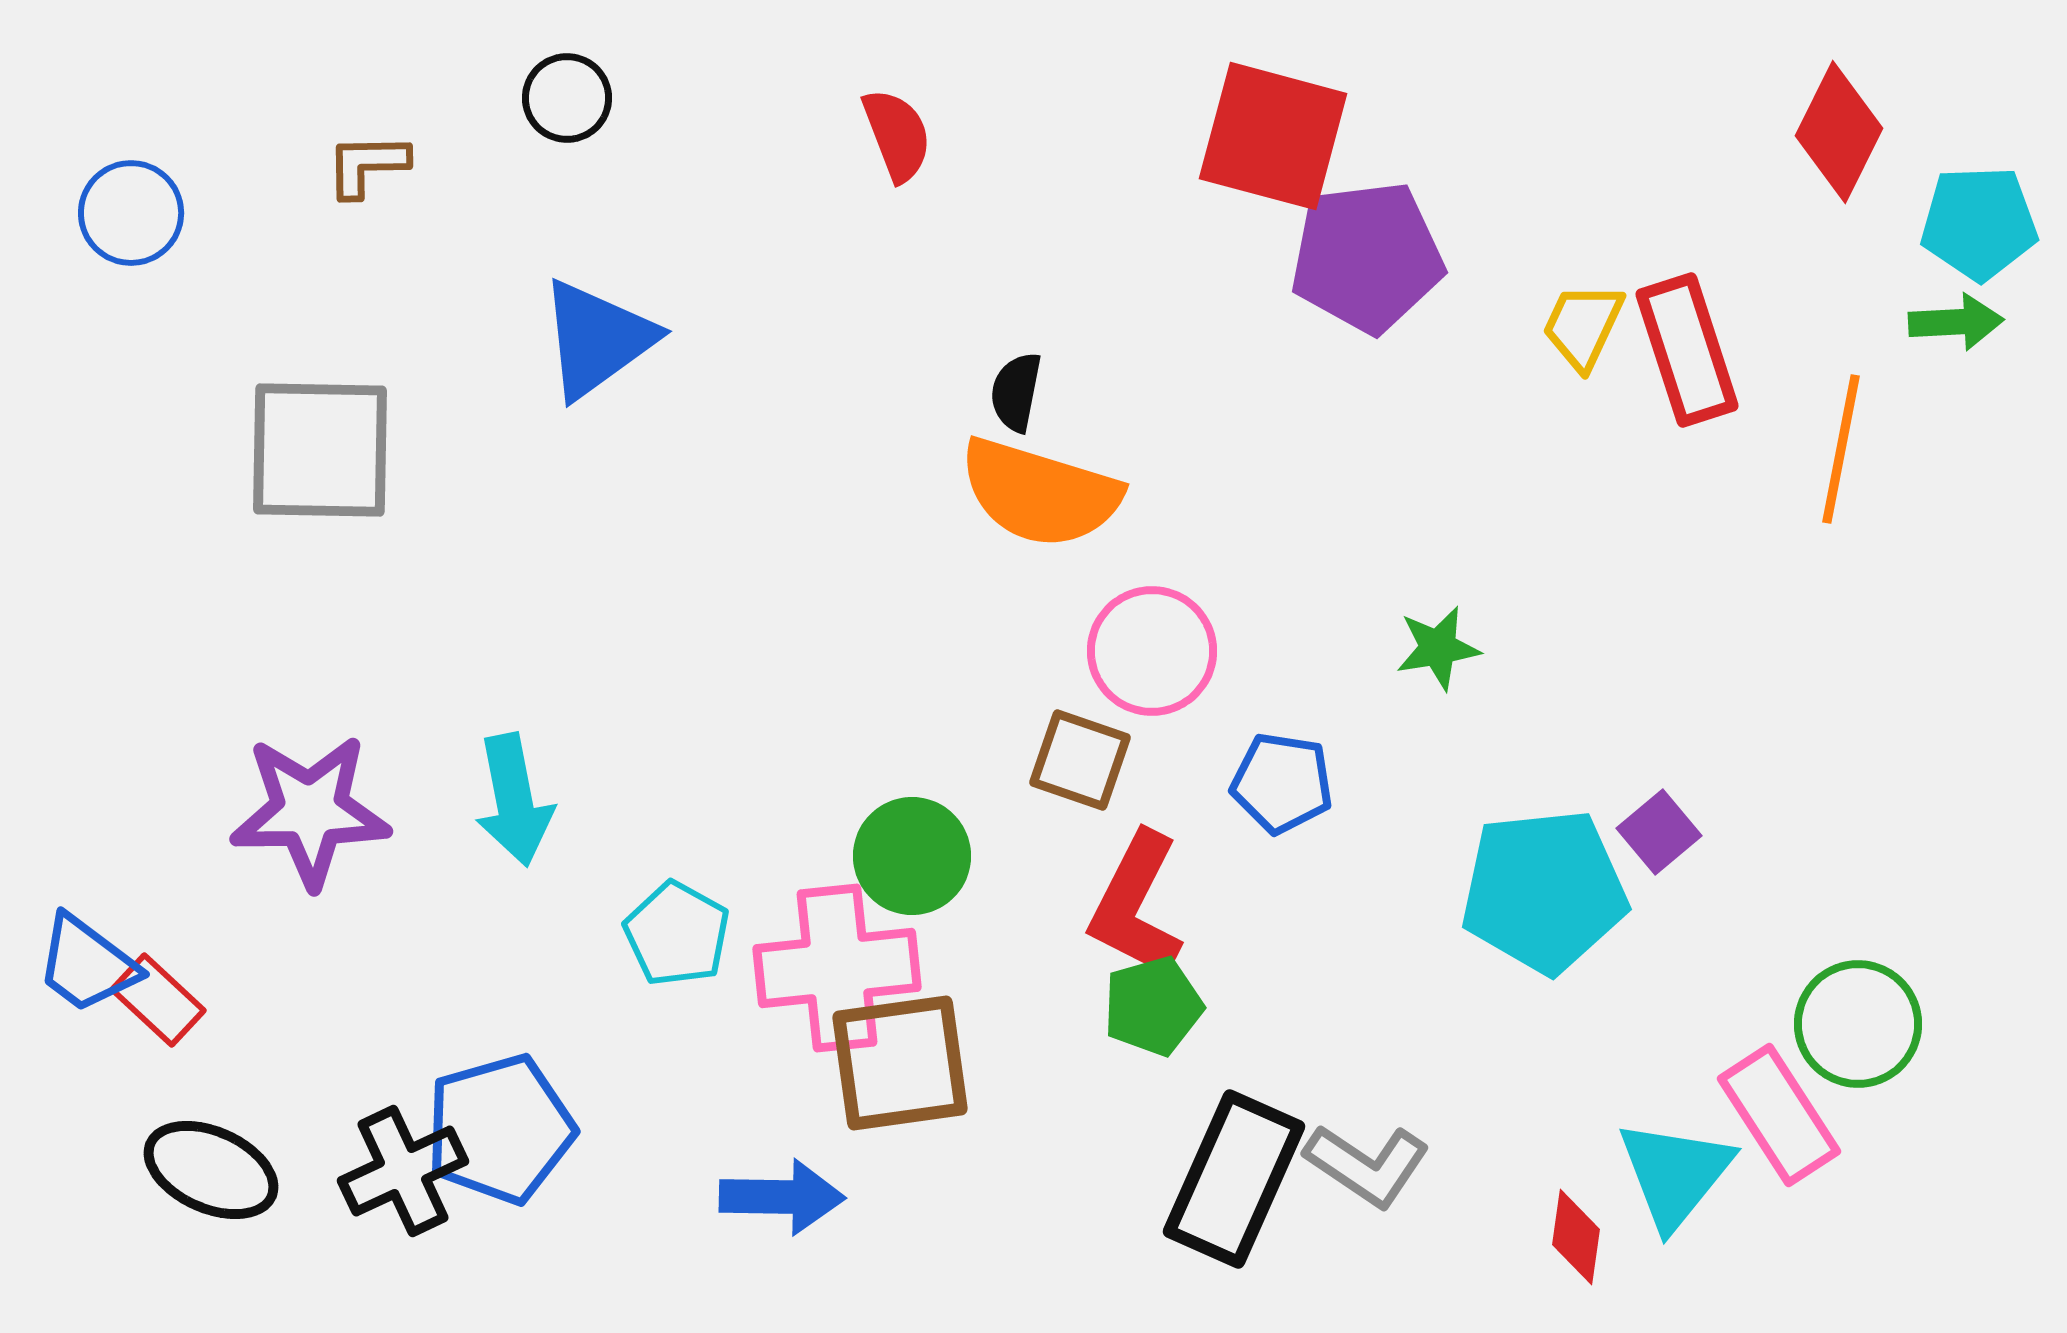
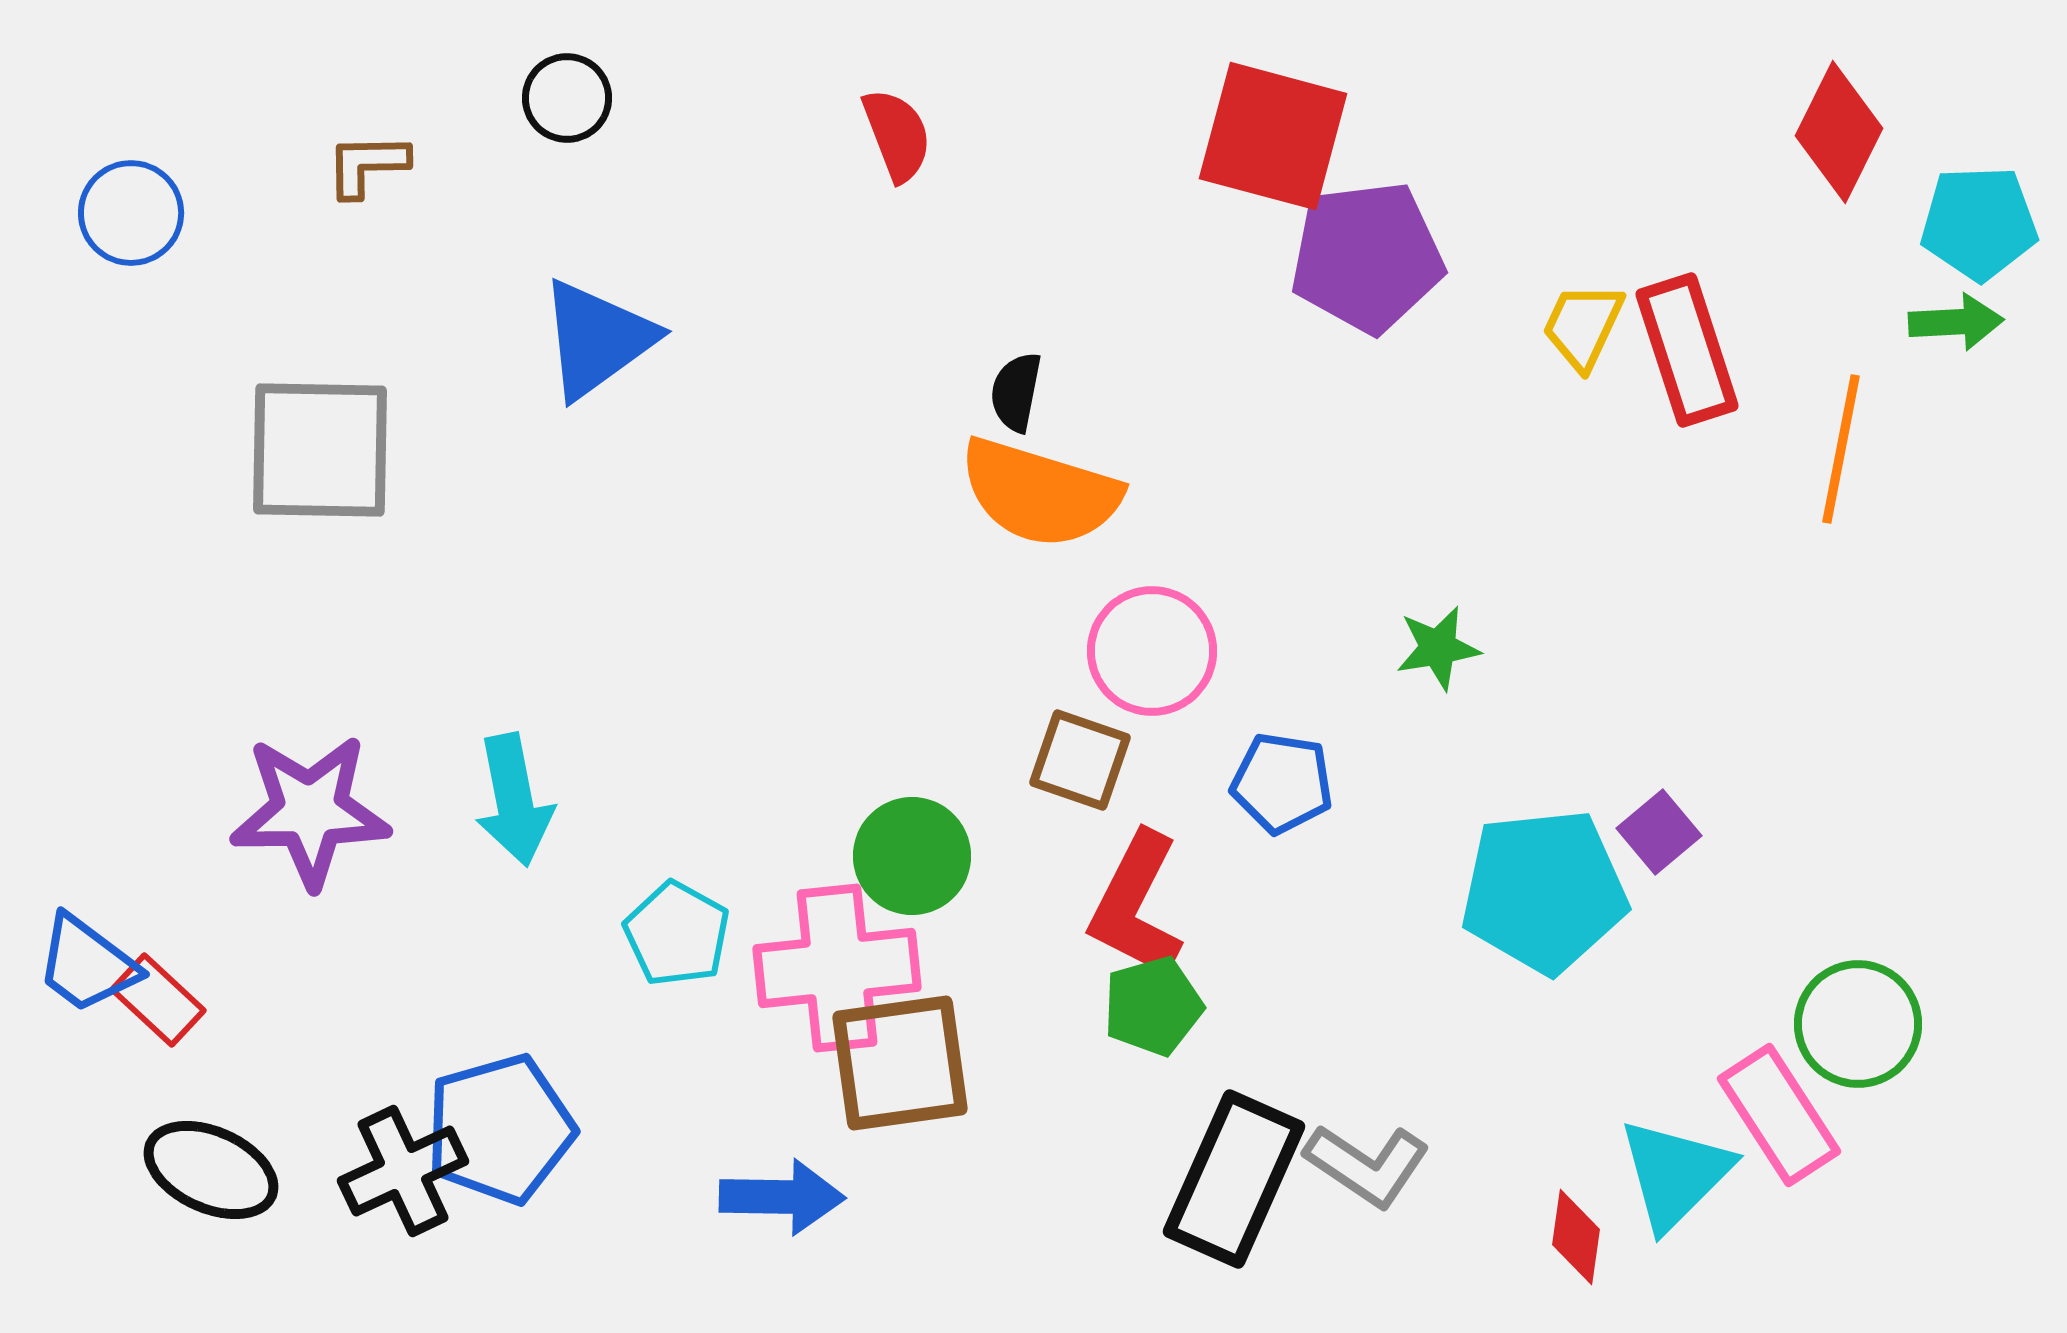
cyan triangle at (1675, 1174): rotated 6 degrees clockwise
